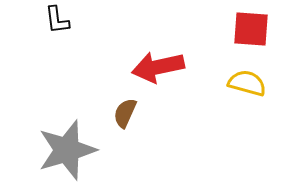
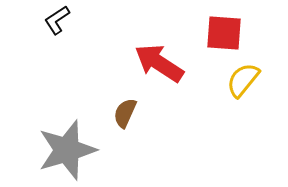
black L-shape: rotated 64 degrees clockwise
red square: moved 27 px left, 4 px down
red arrow: moved 1 px right, 4 px up; rotated 45 degrees clockwise
yellow semicircle: moved 4 px left, 3 px up; rotated 66 degrees counterclockwise
